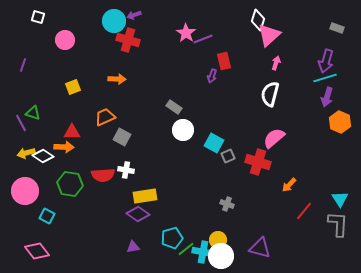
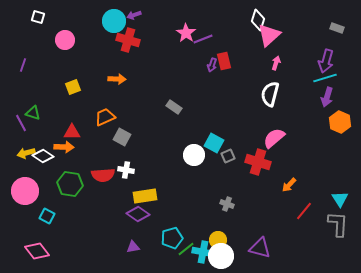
purple arrow at (212, 76): moved 11 px up
white circle at (183, 130): moved 11 px right, 25 px down
